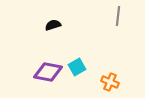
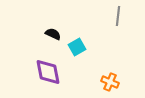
black semicircle: moved 9 px down; rotated 42 degrees clockwise
cyan square: moved 20 px up
purple diamond: rotated 68 degrees clockwise
